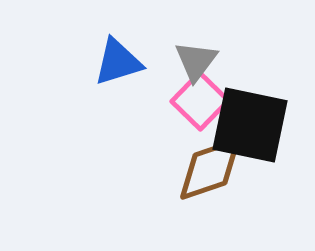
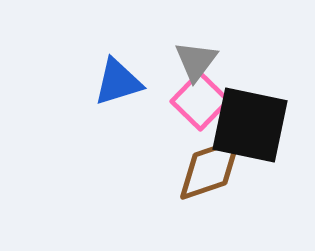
blue triangle: moved 20 px down
